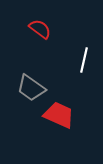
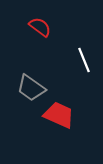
red semicircle: moved 2 px up
white line: rotated 35 degrees counterclockwise
